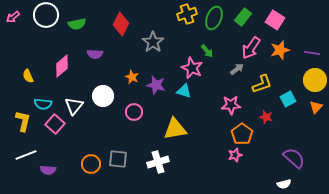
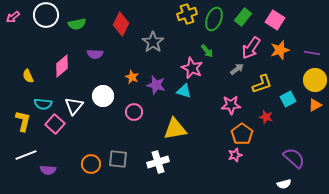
green ellipse at (214, 18): moved 1 px down
orange triangle at (316, 107): moved 1 px left, 2 px up; rotated 16 degrees clockwise
